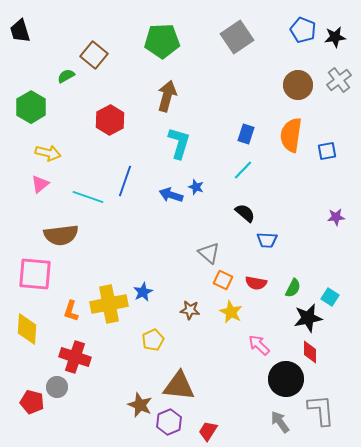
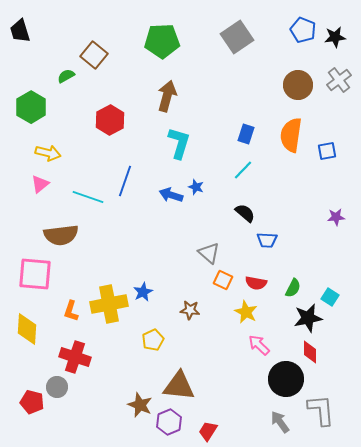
yellow star at (231, 312): moved 15 px right
